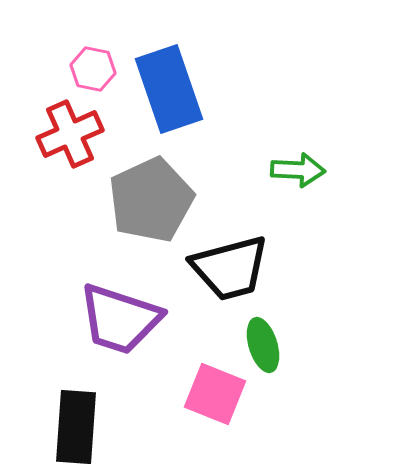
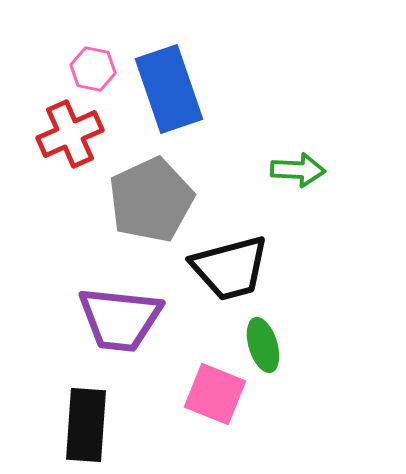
purple trapezoid: rotated 12 degrees counterclockwise
black rectangle: moved 10 px right, 2 px up
